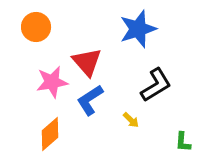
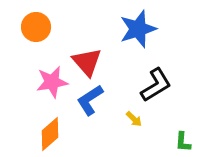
yellow arrow: moved 3 px right, 1 px up
